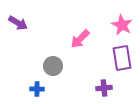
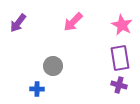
purple arrow: rotated 96 degrees clockwise
pink arrow: moved 7 px left, 17 px up
purple rectangle: moved 2 px left
purple cross: moved 15 px right, 3 px up; rotated 21 degrees clockwise
